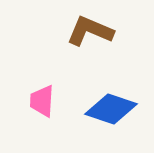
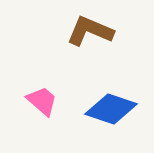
pink trapezoid: rotated 128 degrees clockwise
